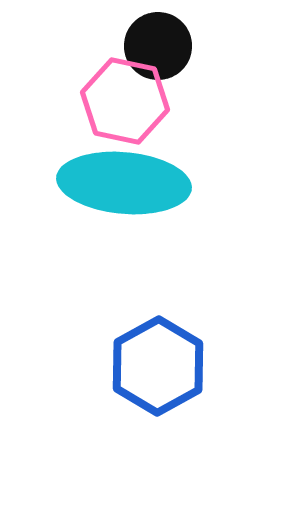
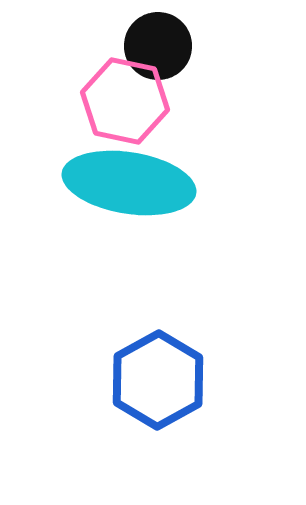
cyan ellipse: moved 5 px right; rotated 4 degrees clockwise
blue hexagon: moved 14 px down
